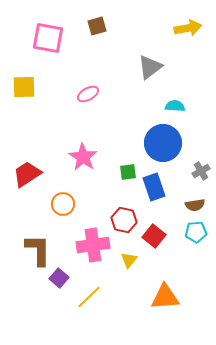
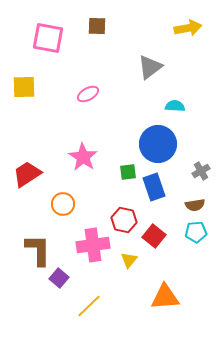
brown square: rotated 18 degrees clockwise
blue circle: moved 5 px left, 1 px down
yellow line: moved 9 px down
